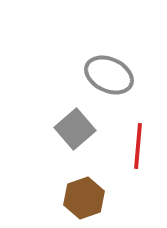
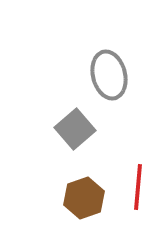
gray ellipse: rotated 51 degrees clockwise
red line: moved 41 px down
